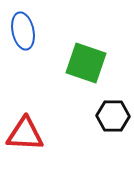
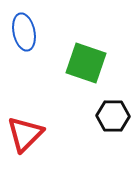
blue ellipse: moved 1 px right, 1 px down
red triangle: rotated 48 degrees counterclockwise
